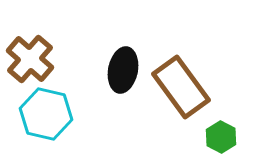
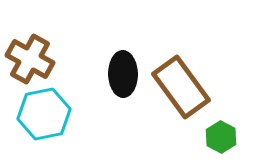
brown cross: rotated 12 degrees counterclockwise
black ellipse: moved 4 px down; rotated 12 degrees counterclockwise
cyan hexagon: moved 2 px left; rotated 24 degrees counterclockwise
